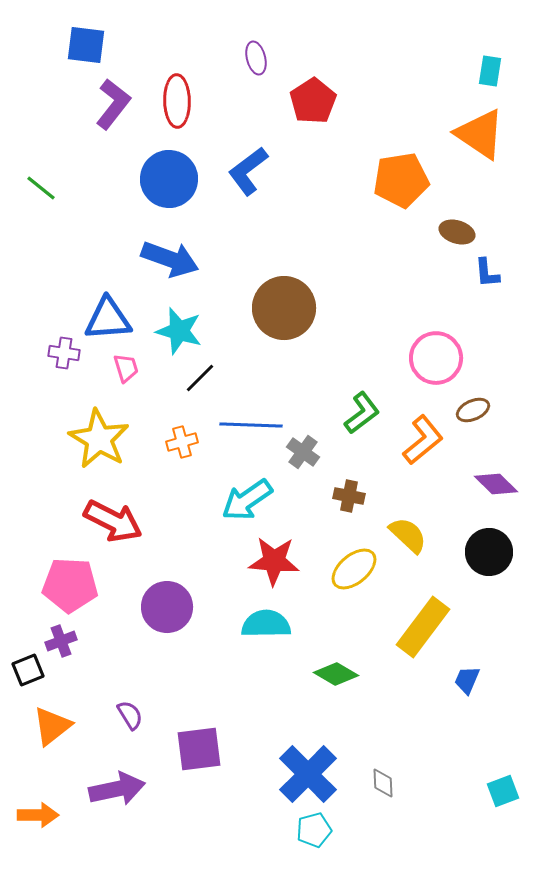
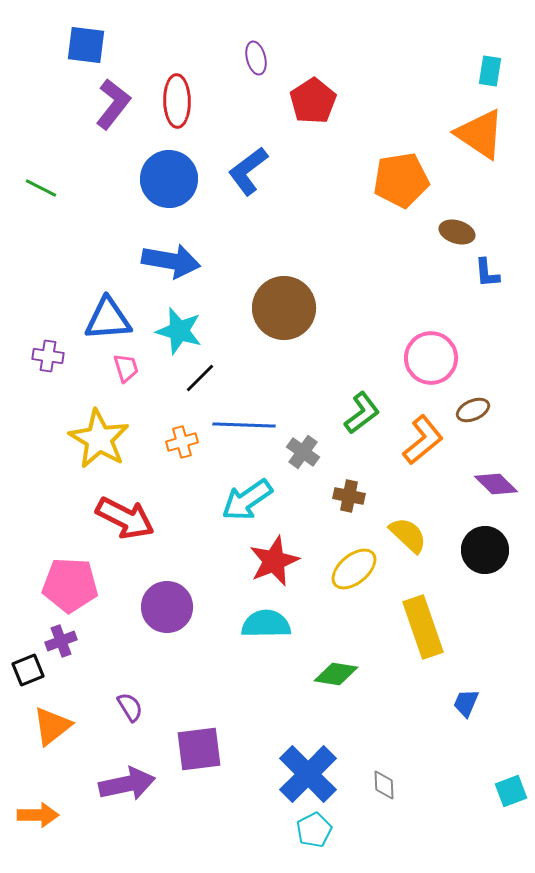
green line at (41, 188): rotated 12 degrees counterclockwise
blue arrow at (170, 259): moved 1 px right, 2 px down; rotated 10 degrees counterclockwise
purple cross at (64, 353): moved 16 px left, 3 px down
pink circle at (436, 358): moved 5 px left
blue line at (251, 425): moved 7 px left
red arrow at (113, 521): moved 12 px right, 3 px up
black circle at (489, 552): moved 4 px left, 2 px up
red star at (274, 561): rotated 27 degrees counterclockwise
yellow rectangle at (423, 627): rotated 56 degrees counterclockwise
green diamond at (336, 674): rotated 21 degrees counterclockwise
blue trapezoid at (467, 680): moved 1 px left, 23 px down
purple semicircle at (130, 715): moved 8 px up
gray diamond at (383, 783): moved 1 px right, 2 px down
purple arrow at (117, 789): moved 10 px right, 5 px up
cyan square at (503, 791): moved 8 px right
cyan pentagon at (314, 830): rotated 12 degrees counterclockwise
